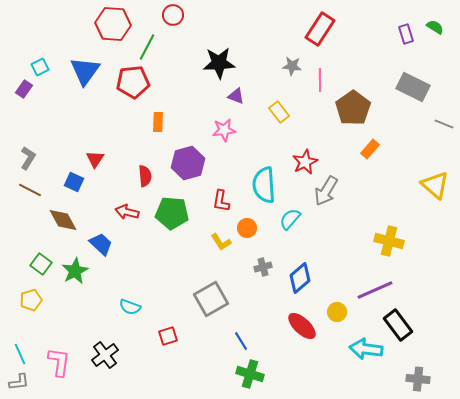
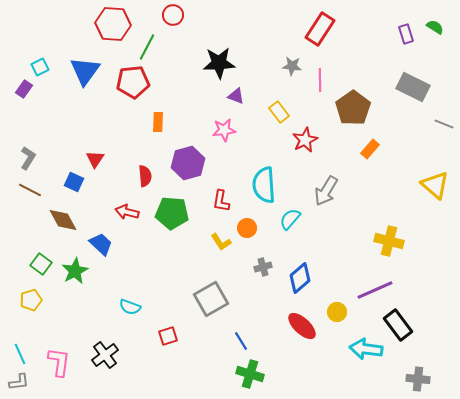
red star at (305, 162): moved 22 px up
